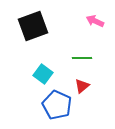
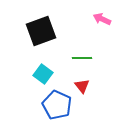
pink arrow: moved 7 px right, 2 px up
black square: moved 8 px right, 5 px down
red triangle: rotated 28 degrees counterclockwise
